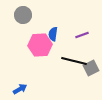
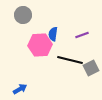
black line: moved 4 px left, 1 px up
